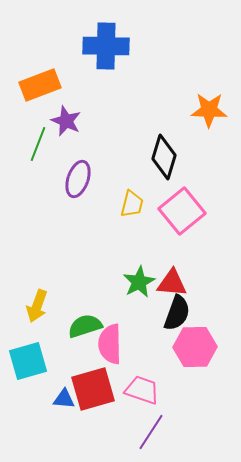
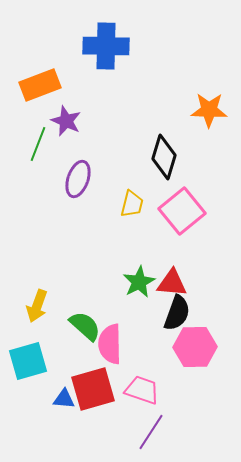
green semicircle: rotated 60 degrees clockwise
